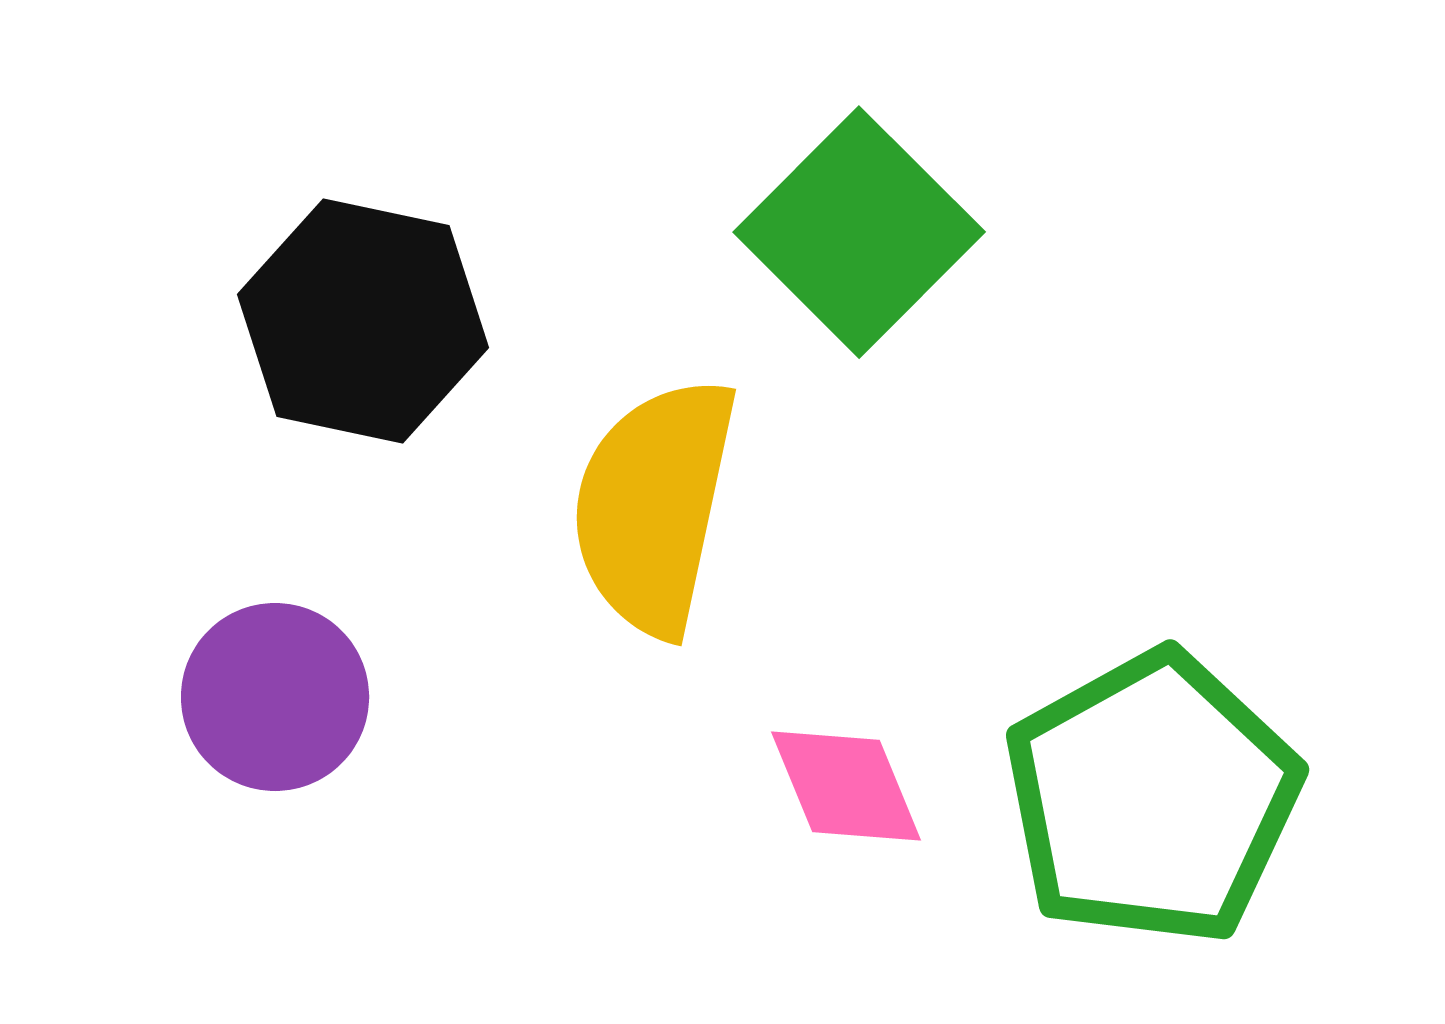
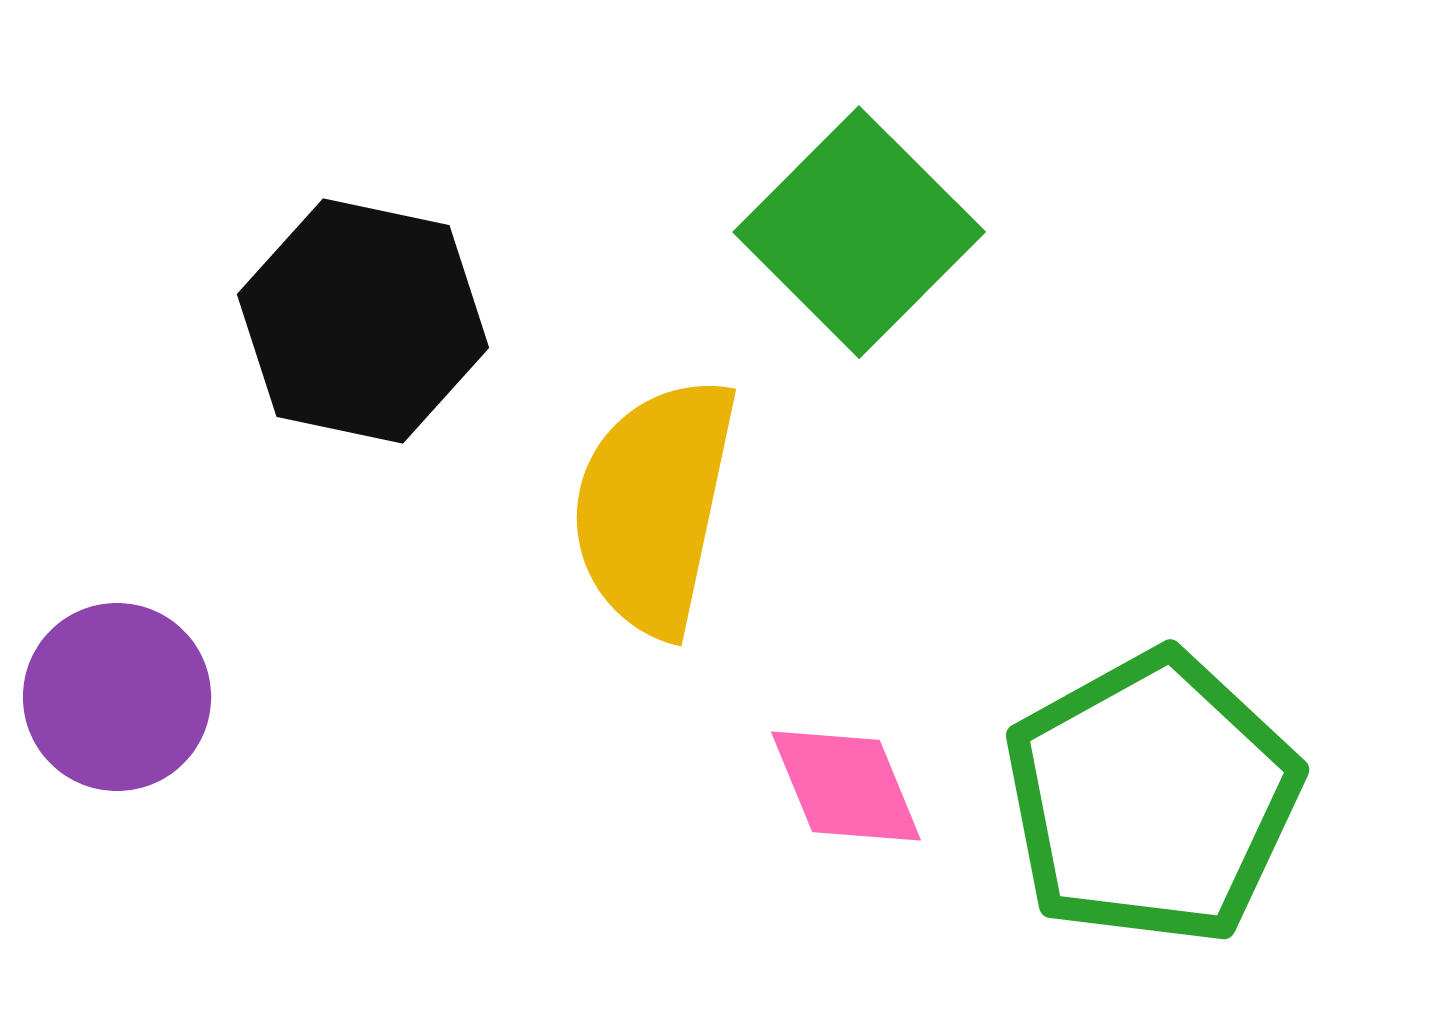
purple circle: moved 158 px left
